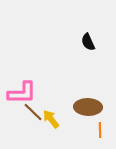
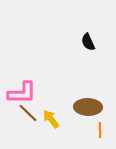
brown line: moved 5 px left, 1 px down
